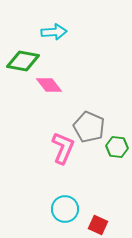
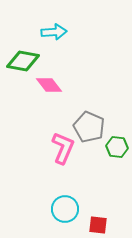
red square: rotated 18 degrees counterclockwise
